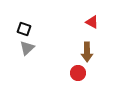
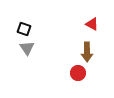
red triangle: moved 2 px down
gray triangle: rotated 21 degrees counterclockwise
